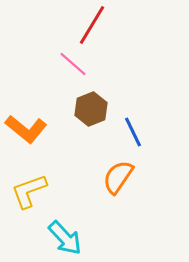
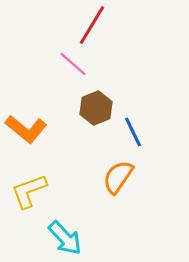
brown hexagon: moved 5 px right, 1 px up
